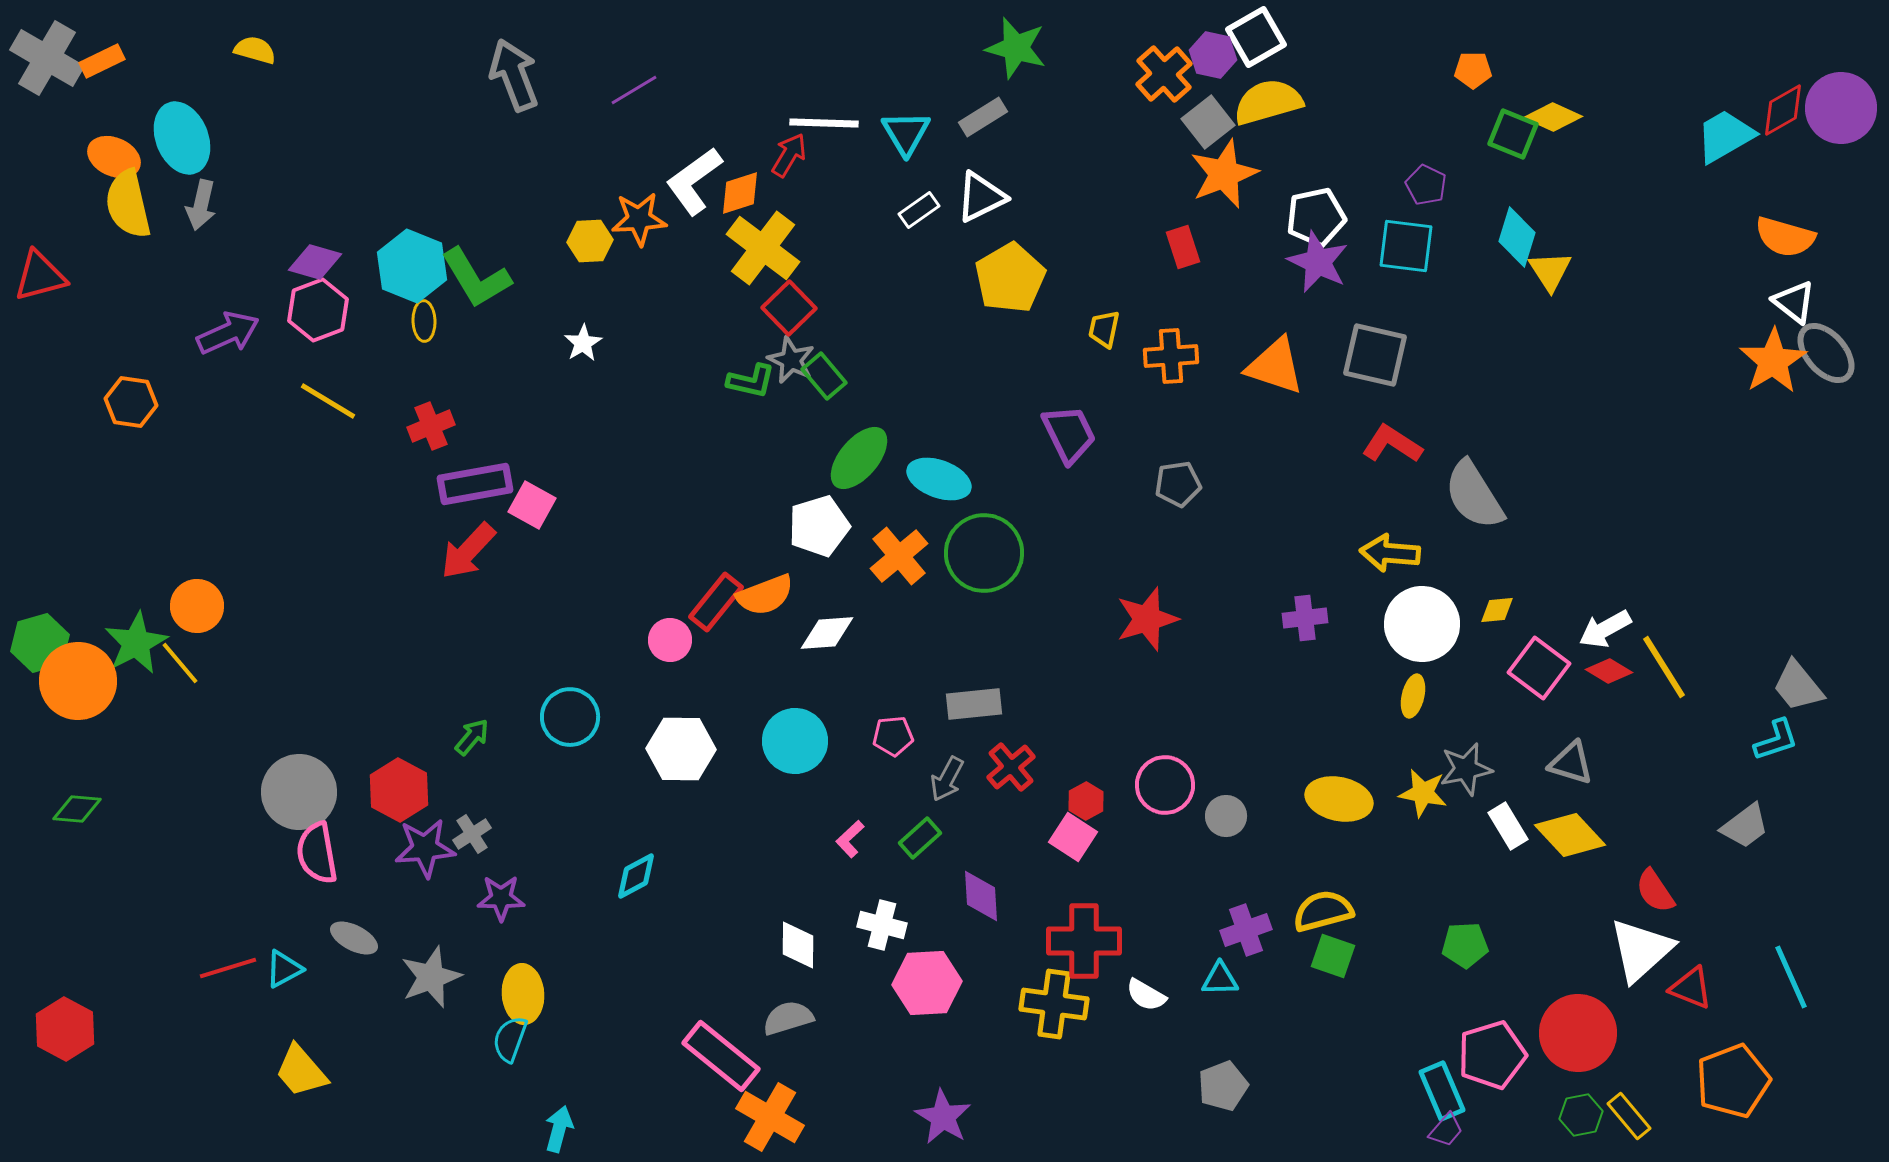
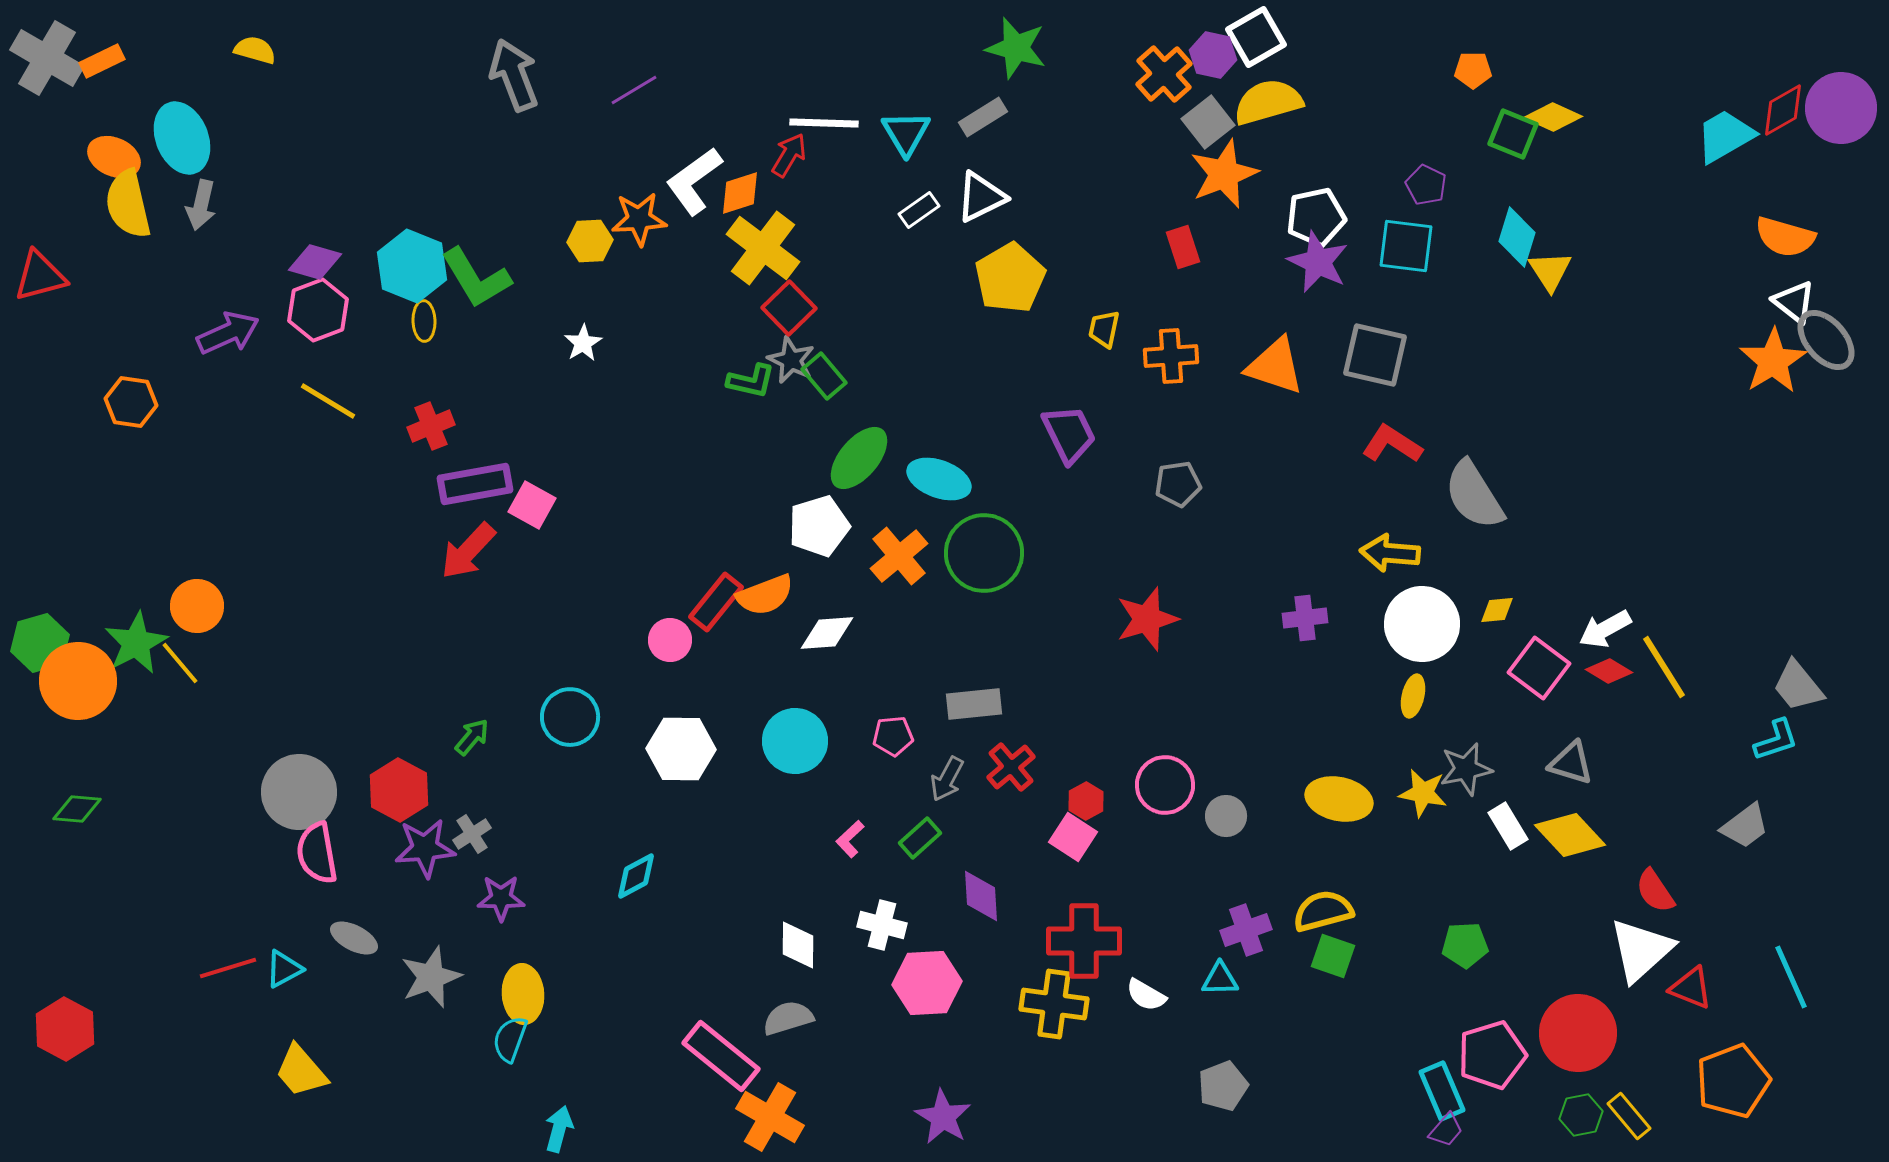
gray ellipse at (1826, 353): moved 13 px up
